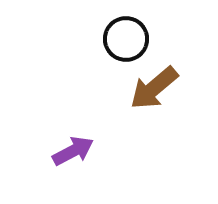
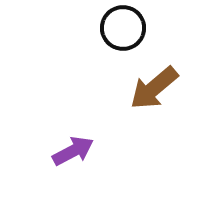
black circle: moved 3 px left, 11 px up
